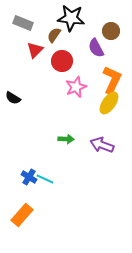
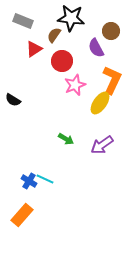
gray rectangle: moved 2 px up
red triangle: moved 1 px left, 1 px up; rotated 12 degrees clockwise
pink star: moved 1 px left, 2 px up
black semicircle: moved 2 px down
yellow ellipse: moved 9 px left
green arrow: rotated 28 degrees clockwise
purple arrow: rotated 55 degrees counterclockwise
blue cross: moved 4 px down
